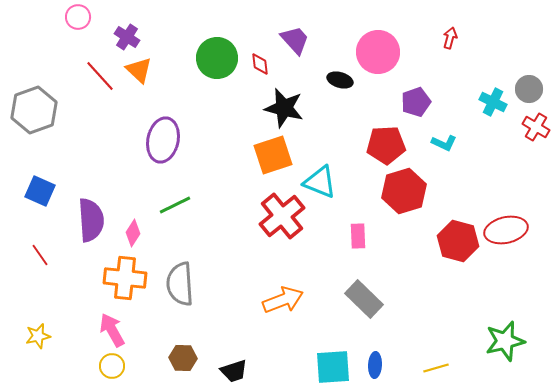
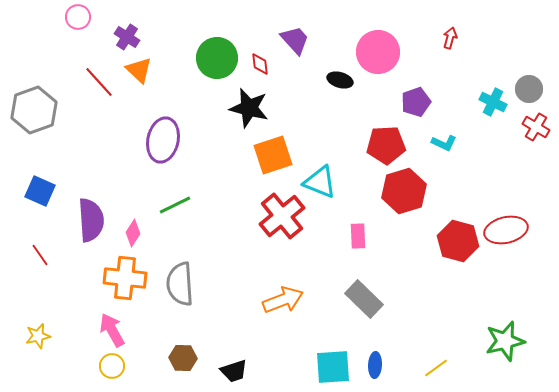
red line at (100, 76): moved 1 px left, 6 px down
black star at (284, 108): moved 35 px left
yellow line at (436, 368): rotated 20 degrees counterclockwise
